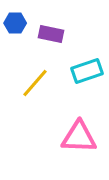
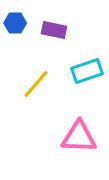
purple rectangle: moved 3 px right, 4 px up
yellow line: moved 1 px right, 1 px down
